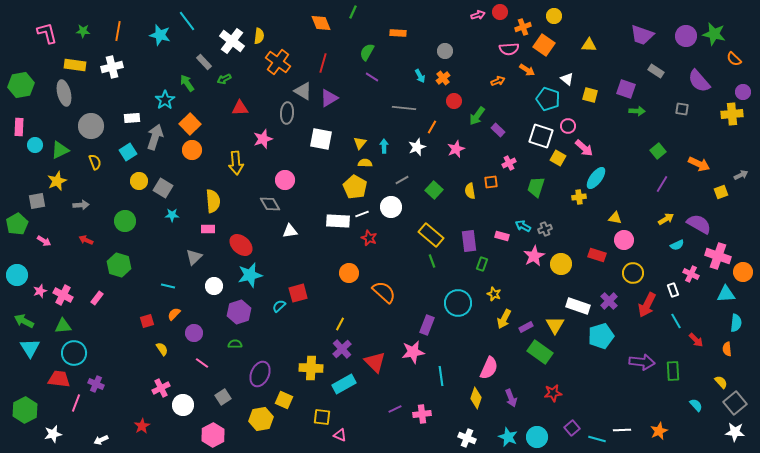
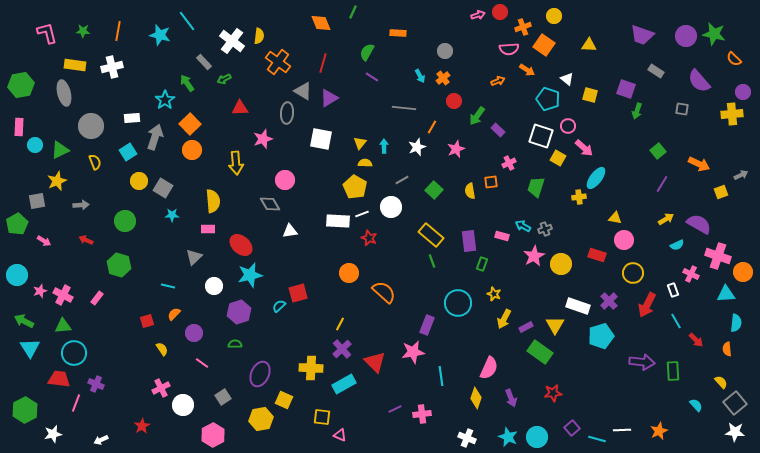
green arrow at (637, 111): rotated 105 degrees clockwise
